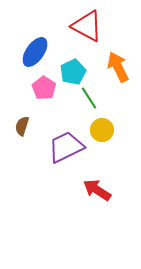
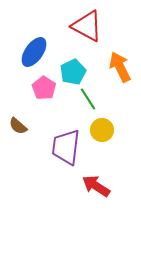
blue ellipse: moved 1 px left
orange arrow: moved 2 px right
green line: moved 1 px left, 1 px down
brown semicircle: moved 4 px left; rotated 66 degrees counterclockwise
purple trapezoid: rotated 57 degrees counterclockwise
red arrow: moved 1 px left, 4 px up
